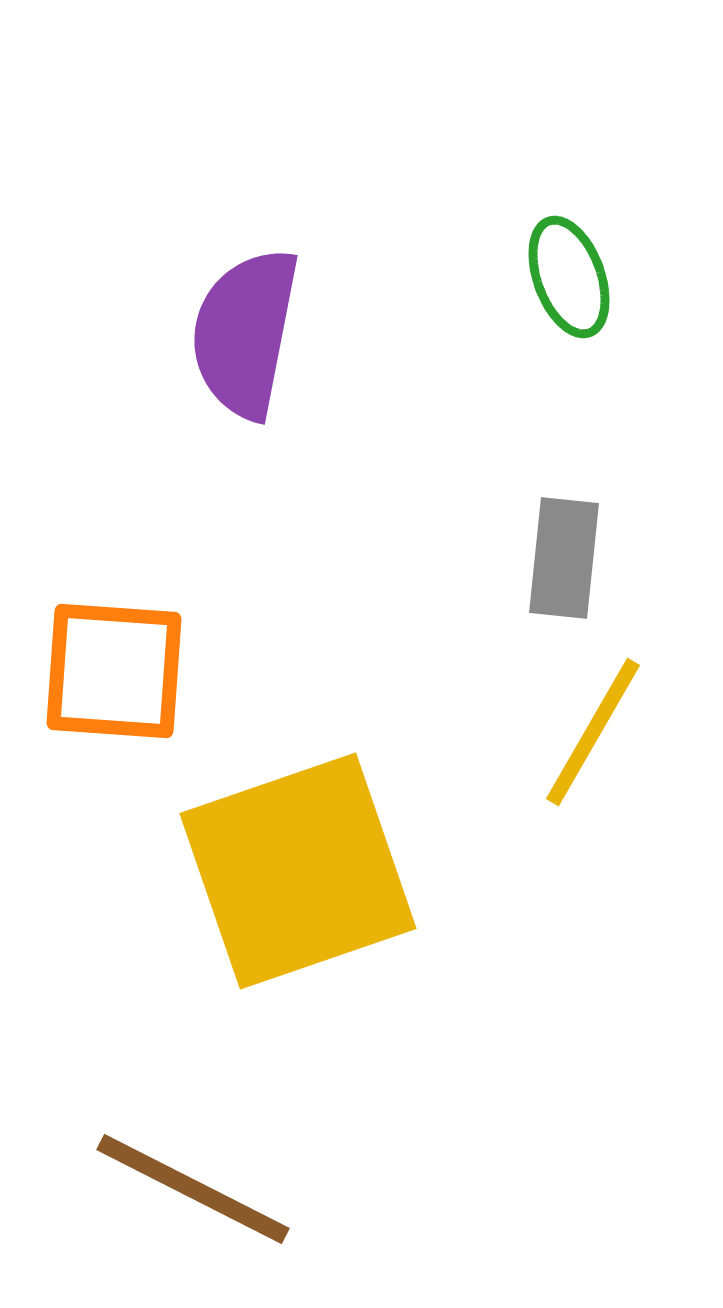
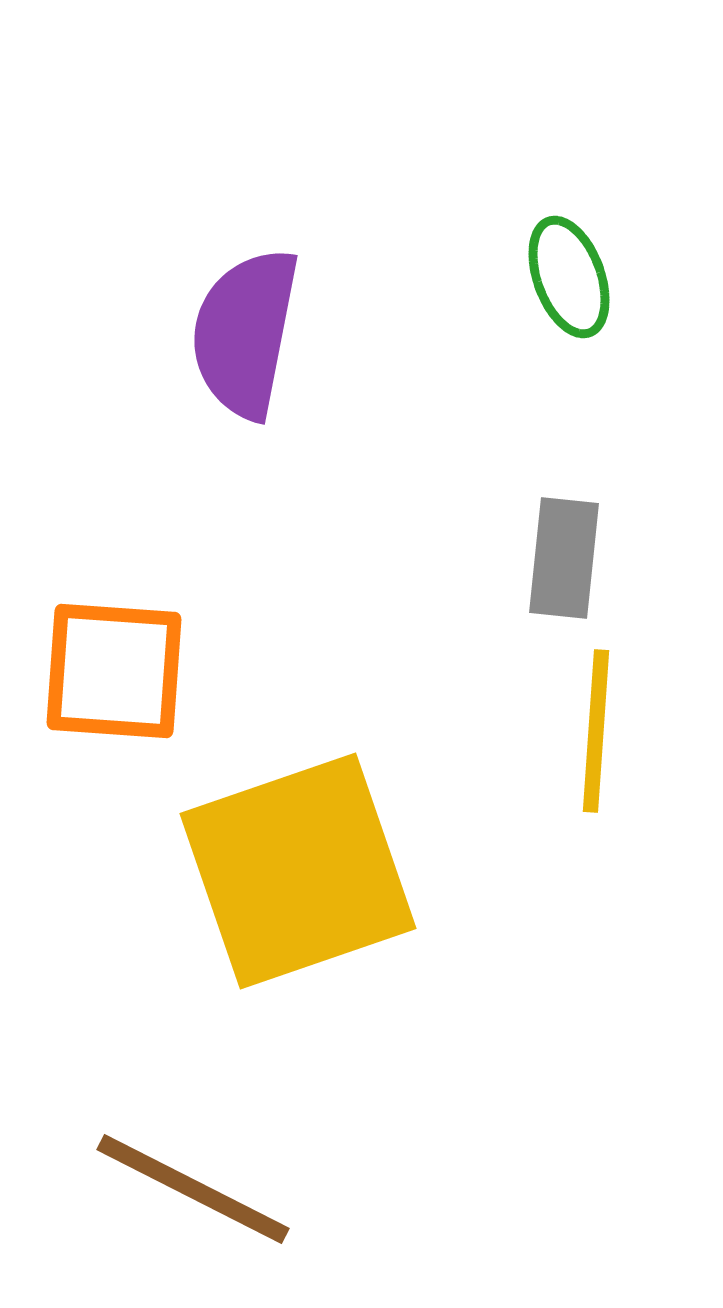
yellow line: moved 3 px right, 1 px up; rotated 26 degrees counterclockwise
